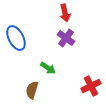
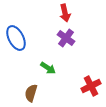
brown semicircle: moved 1 px left, 3 px down
